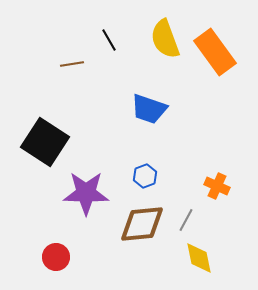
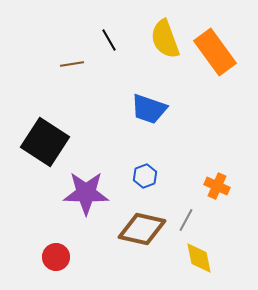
brown diamond: moved 5 px down; rotated 18 degrees clockwise
